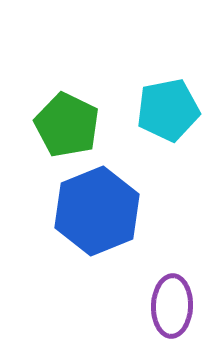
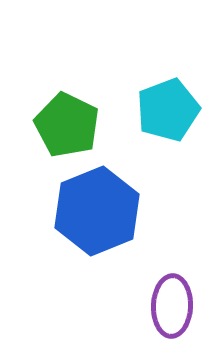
cyan pentagon: rotated 10 degrees counterclockwise
